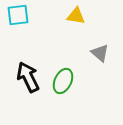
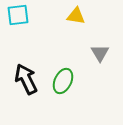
gray triangle: rotated 18 degrees clockwise
black arrow: moved 2 px left, 2 px down
